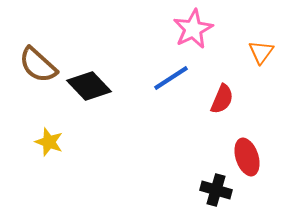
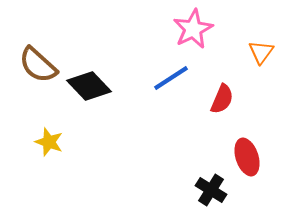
black cross: moved 5 px left; rotated 16 degrees clockwise
